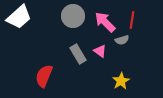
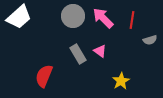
pink arrow: moved 2 px left, 4 px up
gray semicircle: moved 28 px right
